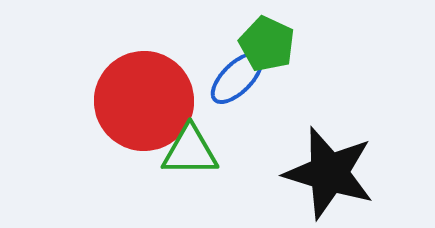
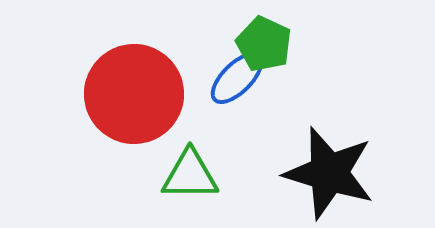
green pentagon: moved 3 px left
red circle: moved 10 px left, 7 px up
green triangle: moved 24 px down
